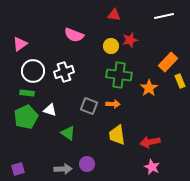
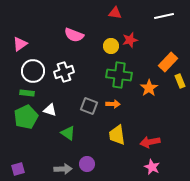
red triangle: moved 1 px right, 2 px up
